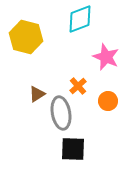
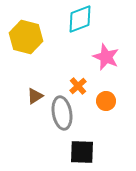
brown triangle: moved 2 px left, 2 px down
orange circle: moved 2 px left
gray ellipse: moved 1 px right
black square: moved 9 px right, 3 px down
